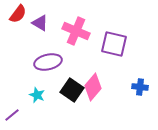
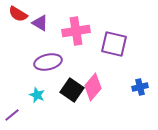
red semicircle: rotated 84 degrees clockwise
pink cross: rotated 32 degrees counterclockwise
blue cross: rotated 21 degrees counterclockwise
